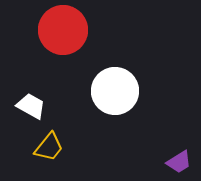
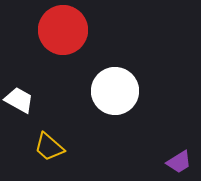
white trapezoid: moved 12 px left, 6 px up
yellow trapezoid: rotated 92 degrees clockwise
